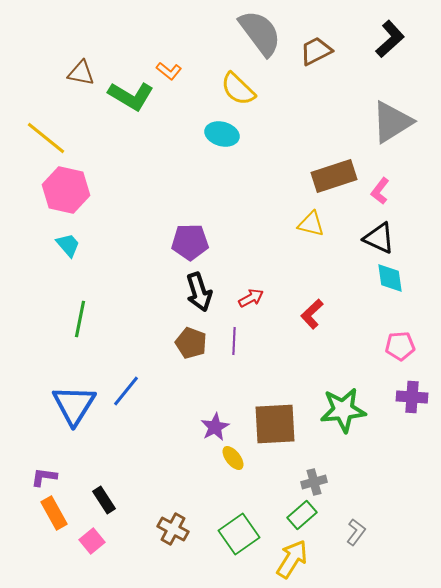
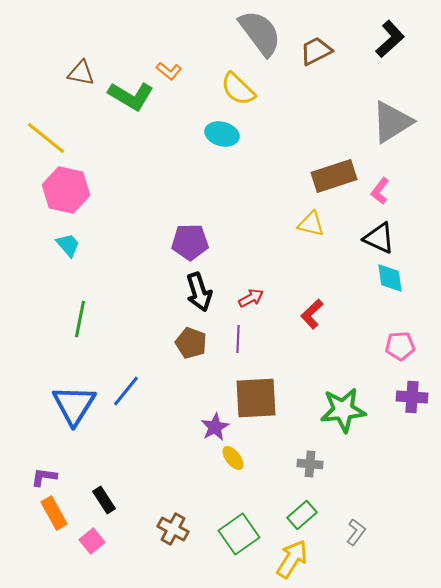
purple line at (234, 341): moved 4 px right, 2 px up
brown square at (275, 424): moved 19 px left, 26 px up
gray cross at (314, 482): moved 4 px left, 18 px up; rotated 20 degrees clockwise
